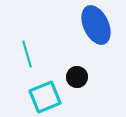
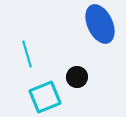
blue ellipse: moved 4 px right, 1 px up
